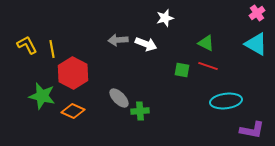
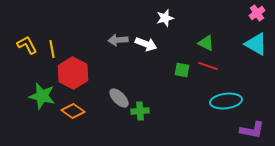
orange diamond: rotated 10 degrees clockwise
